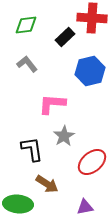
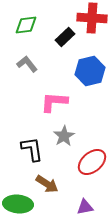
pink L-shape: moved 2 px right, 2 px up
